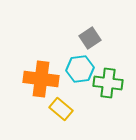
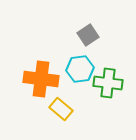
gray square: moved 2 px left, 3 px up
